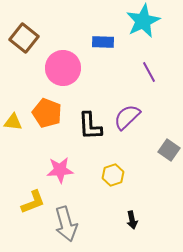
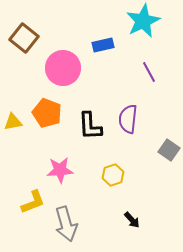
blue rectangle: moved 3 px down; rotated 15 degrees counterclockwise
purple semicircle: moved 1 px right, 2 px down; rotated 40 degrees counterclockwise
yellow triangle: rotated 18 degrees counterclockwise
black arrow: rotated 30 degrees counterclockwise
